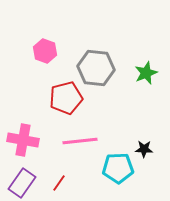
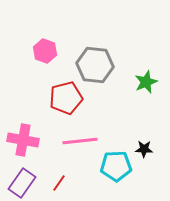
gray hexagon: moved 1 px left, 3 px up
green star: moved 9 px down
cyan pentagon: moved 2 px left, 2 px up
